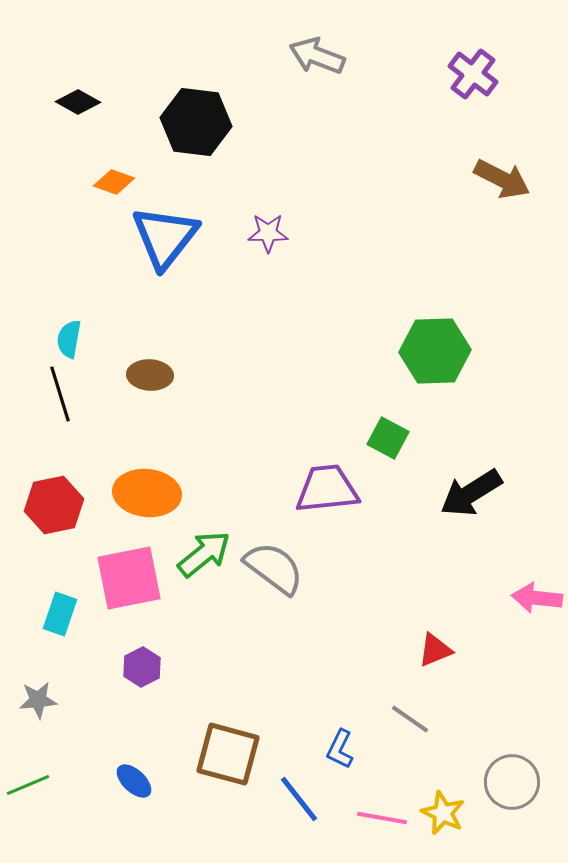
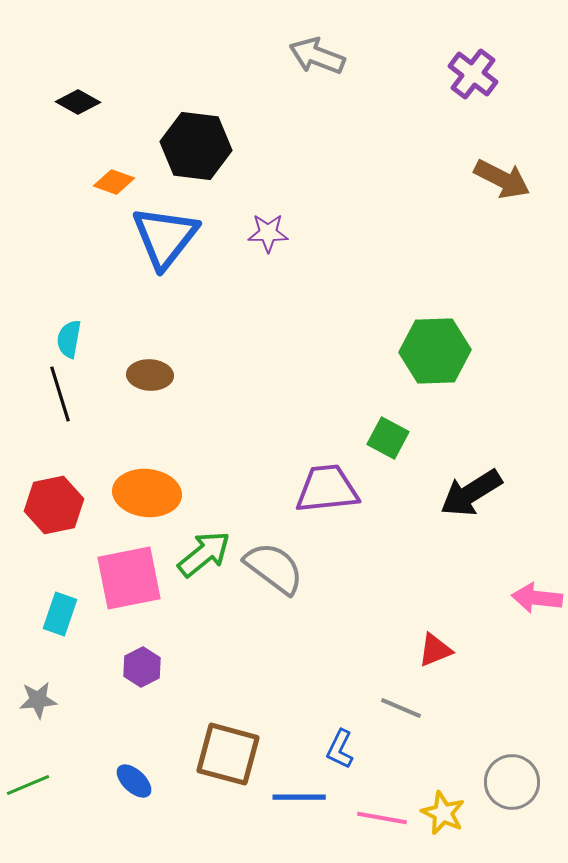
black hexagon: moved 24 px down
gray line: moved 9 px left, 11 px up; rotated 12 degrees counterclockwise
blue line: moved 2 px up; rotated 52 degrees counterclockwise
